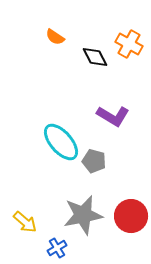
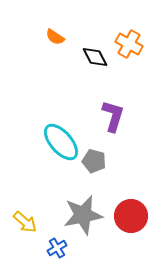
purple L-shape: rotated 104 degrees counterclockwise
